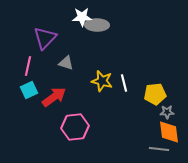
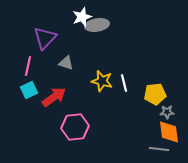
white star: rotated 18 degrees counterclockwise
gray ellipse: rotated 10 degrees counterclockwise
